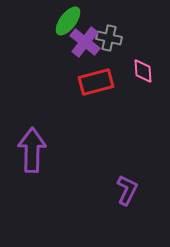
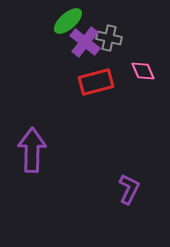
green ellipse: rotated 12 degrees clockwise
pink diamond: rotated 20 degrees counterclockwise
purple L-shape: moved 2 px right, 1 px up
